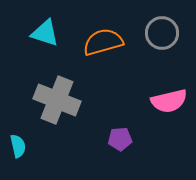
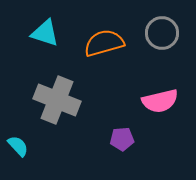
orange semicircle: moved 1 px right, 1 px down
pink semicircle: moved 9 px left
purple pentagon: moved 2 px right
cyan semicircle: rotated 30 degrees counterclockwise
